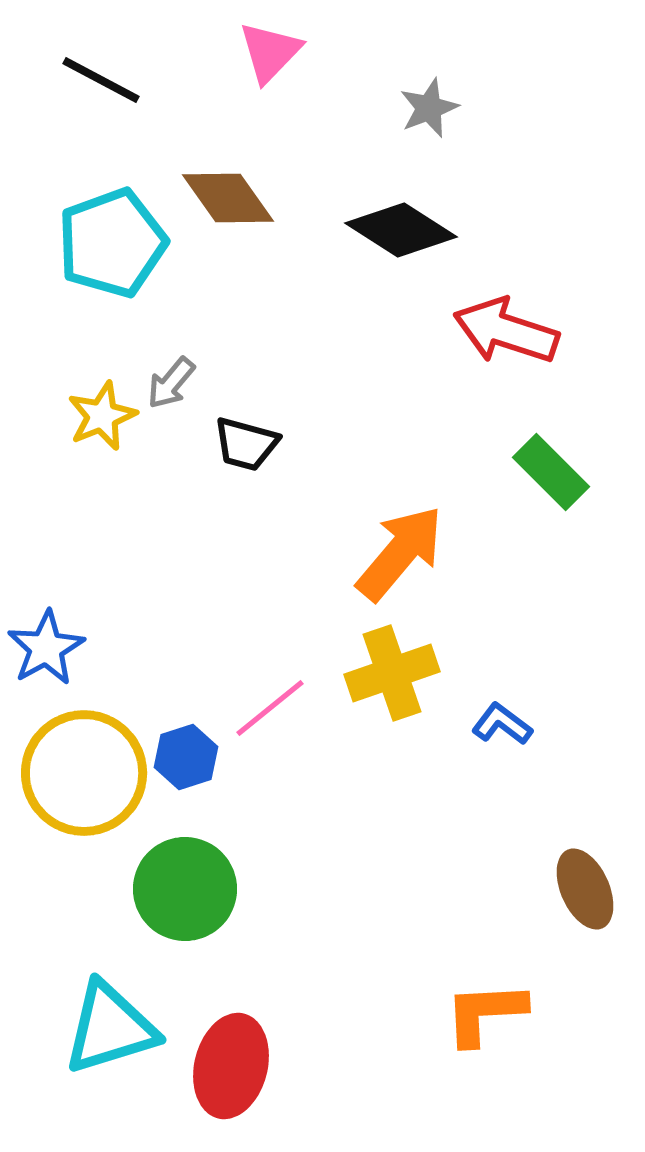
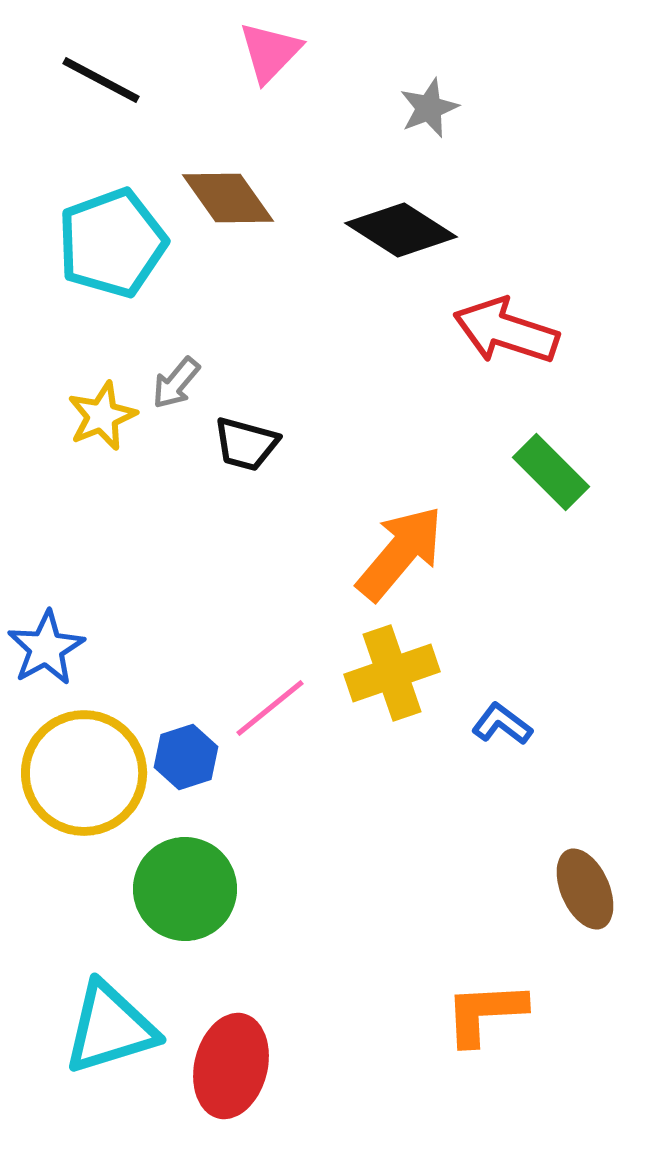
gray arrow: moved 5 px right
